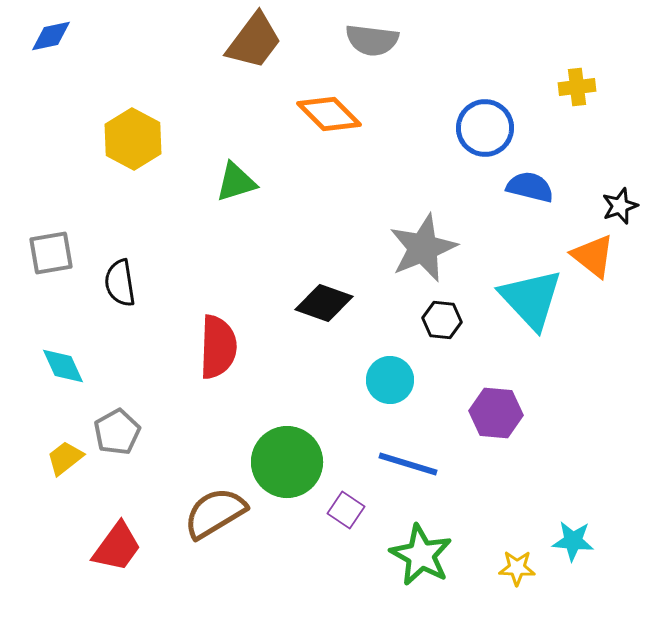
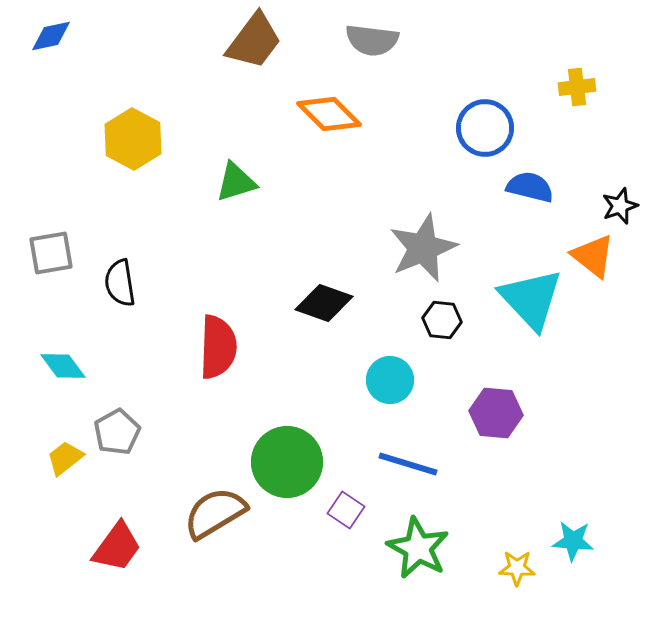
cyan diamond: rotated 12 degrees counterclockwise
green star: moved 3 px left, 7 px up
